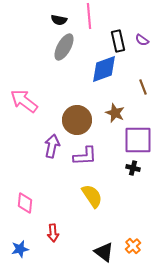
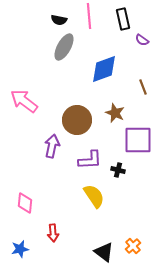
black rectangle: moved 5 px right, 22 px up
purple L-shape: moved 5 px right, 4 px down
black cross: moved 15 px left, 2 px down
yellow semicircle: moved 2 px right
